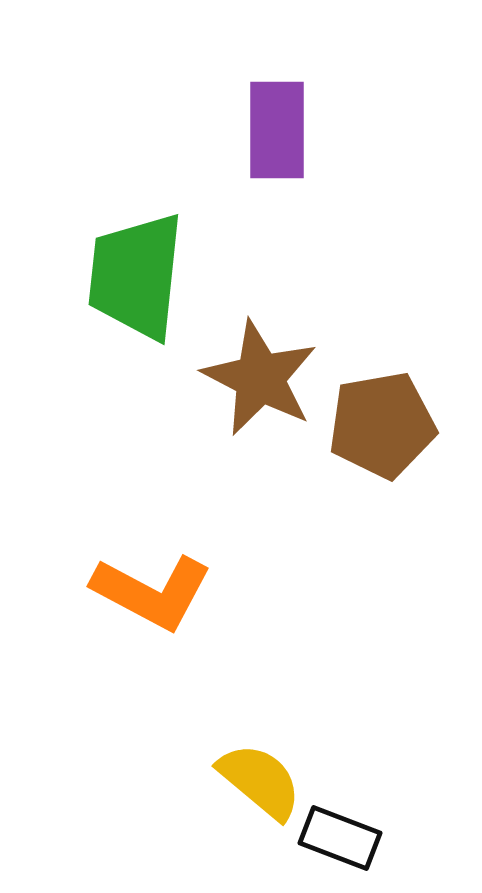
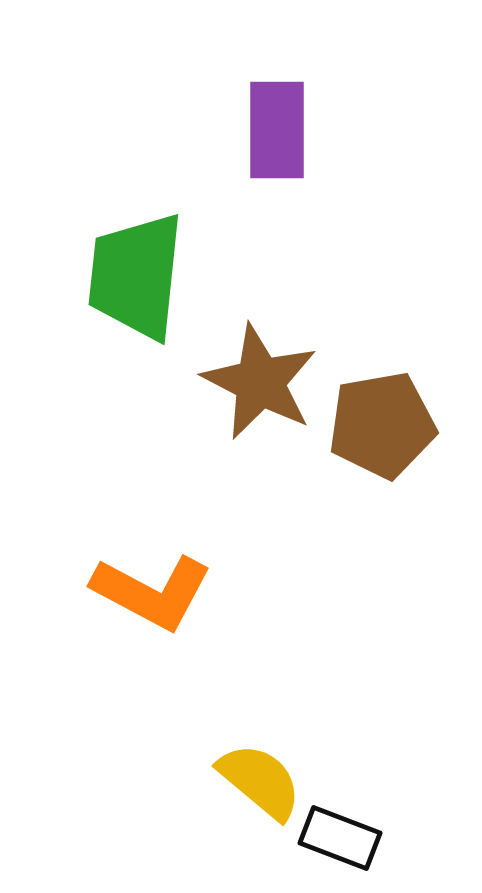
brown star: moved 4 px down
